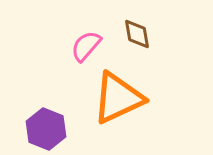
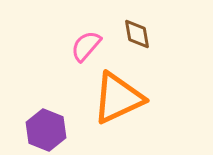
purple hexagon: moved 1 px down
